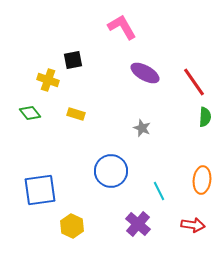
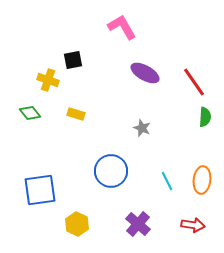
cyan line: moved 8 px right, 10 px up
yellow hexagon: moved 5 px right, 2 px up
